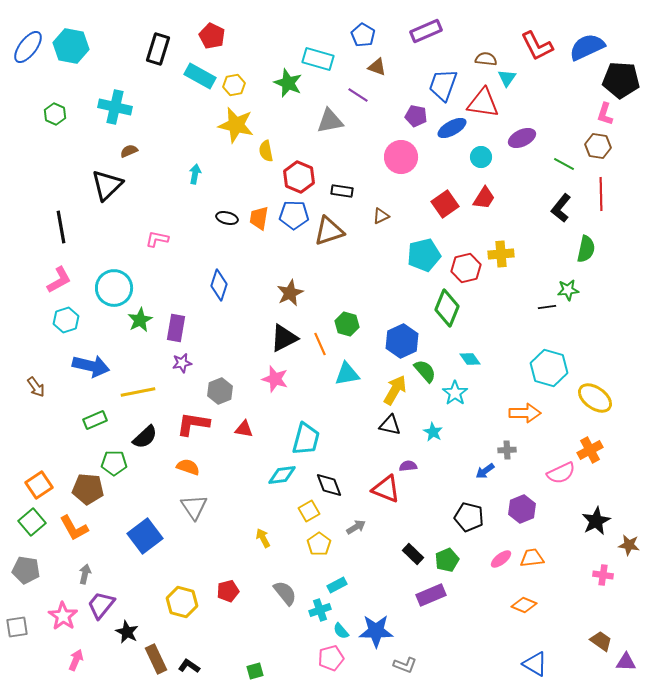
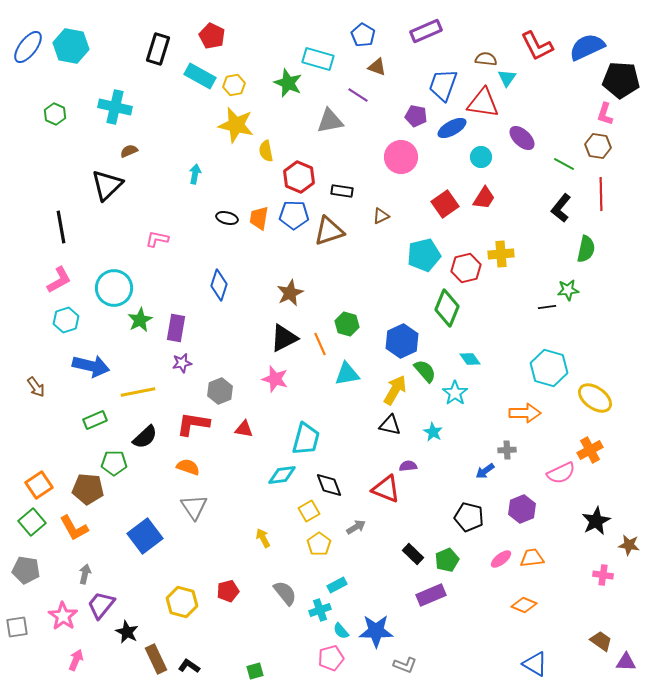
purple ellipse at (522, 138): rotated 68 degrees clockwise
